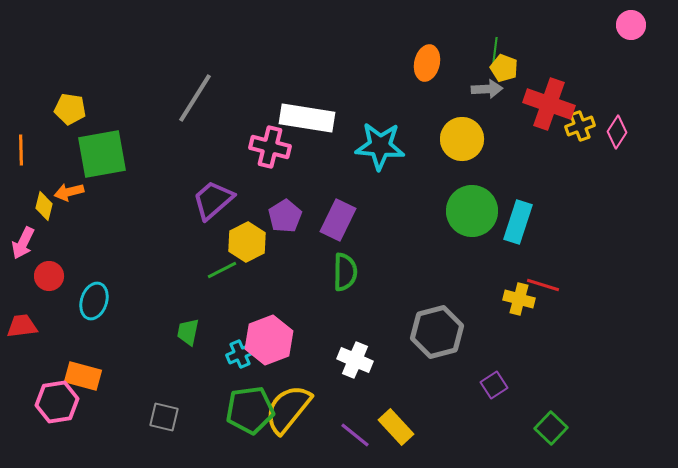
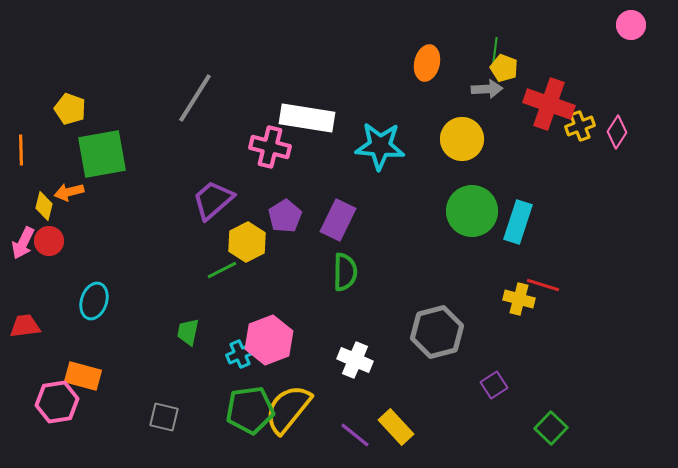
yellow pentagon at (70, 109): rotated 12 degrees clockwise
red circle at (49, 276): moved 35 px up
red trapezoid at (22, 326): moved 3 px right
